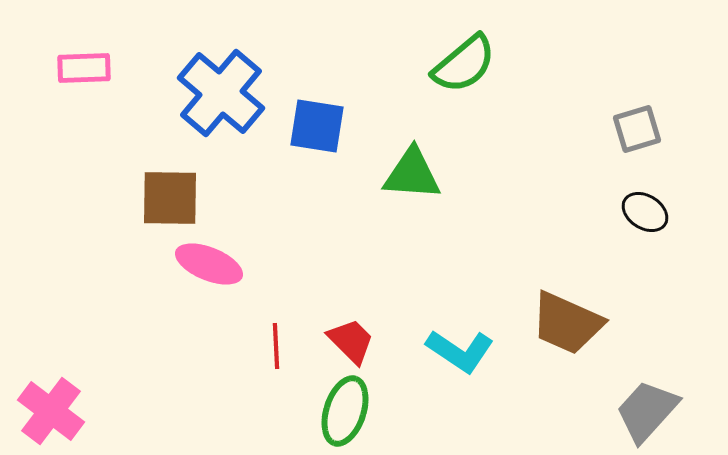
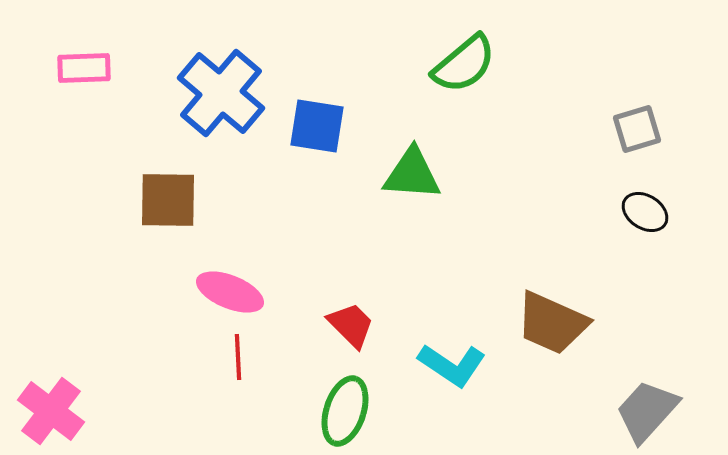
brown square: moved 2 px left, 2 px down
pink ellipse: moved 21 px right, 28 px down
brown trapezoid: moved 15 px left
red trapezoid: moved 16 px up
red line: moved 38 px left, 11 px down
cyan L-shape: moved 8 px left, 14 px down
